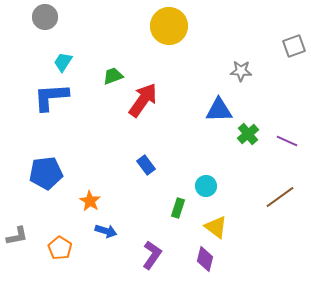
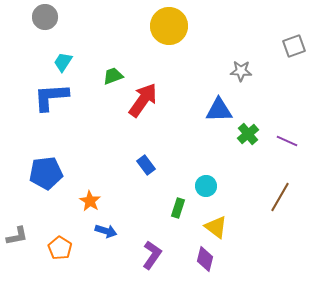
brown line: rotated 24 degrees counterclockwise
